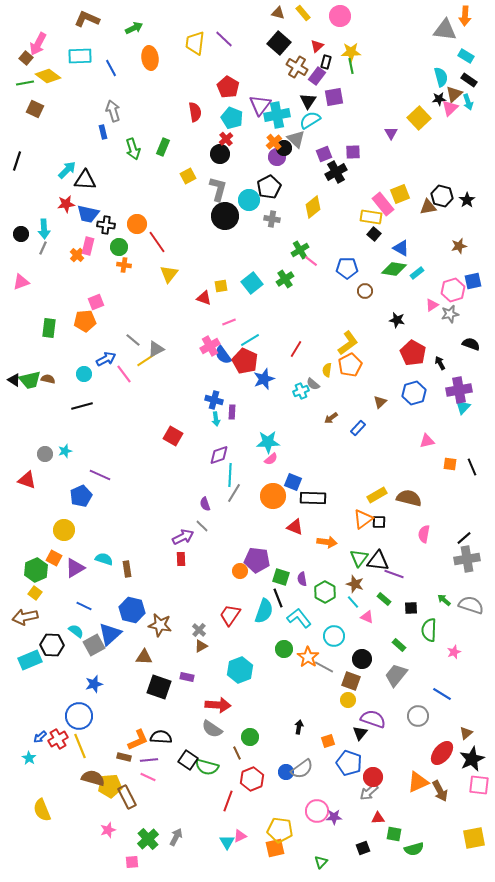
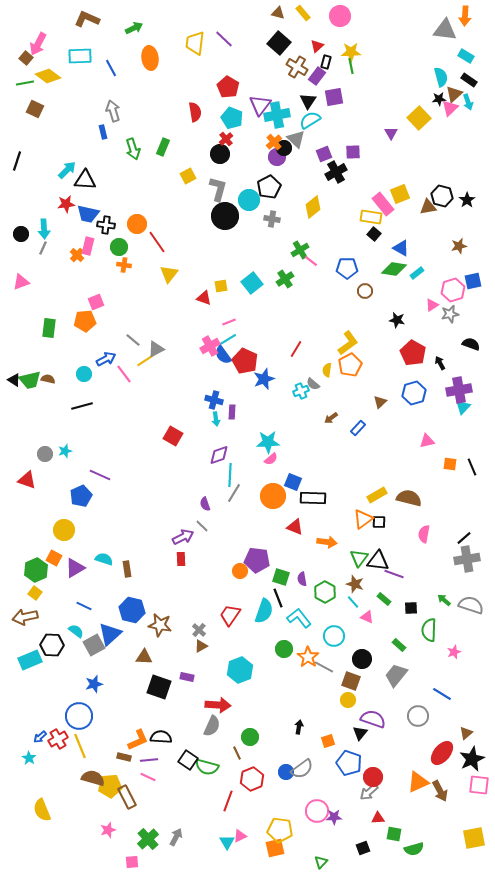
cyan line at (250, 340): moved 23 px left
gray semicircle at (212, 729): moved 3 px up; rotated 100 degrees counterclockwise
